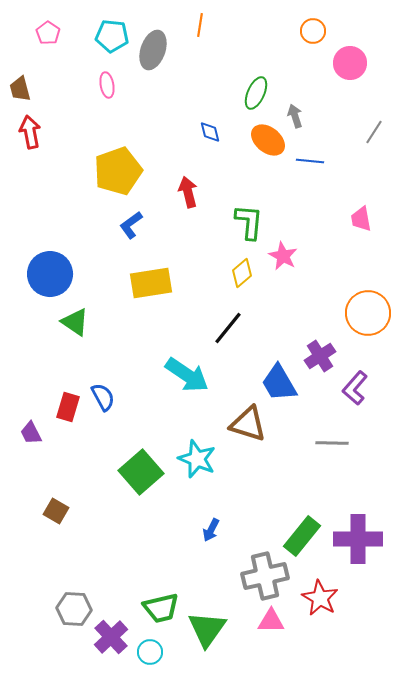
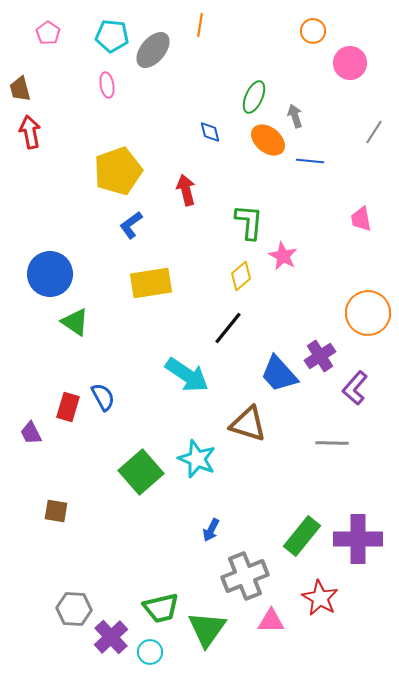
gray ellipse at (153, 50): rotated 21 degrees clockwise
green ellipse at (256, 93): moved 2 px left, 4 px down
red arrow at (188, 192): moved 2 px left, 2 px up
yellow diamond at (242, 273): moved 1 px left, 3 px down
blue trapezoid at (279, 383): moved 9 px up; rotated 12 degrees counterclockwise
brown square at (56, 511): rotated 20 degrees counterclockwise
gray cross at (265, 576): moved 20 px left; rotated 9 degrees counterclockwise
